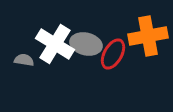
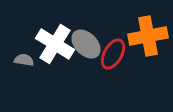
gray ellipse: rotated 32 degrees clockwise
